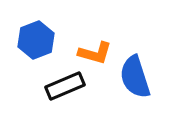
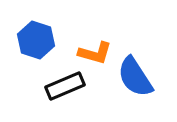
blue hexagon: rotated 21 degrees counterclockwise
blue semicircle: rotated 15 degrees counterclockwise
